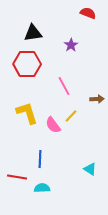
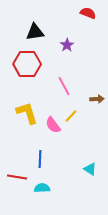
black triangle: moved 2 px right, 1 px up
purple star: moved 4 px left
